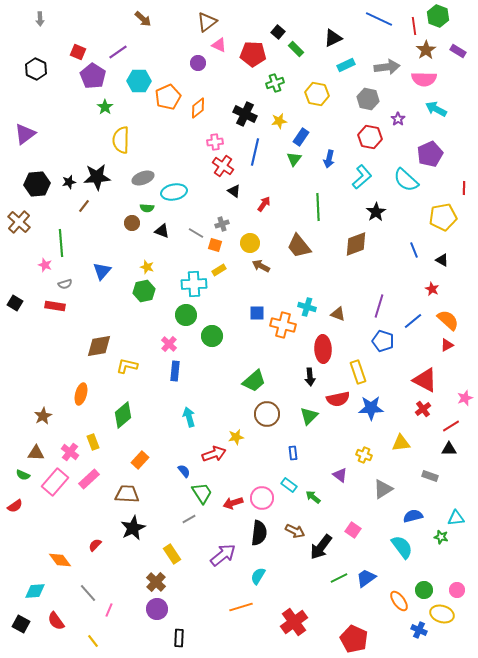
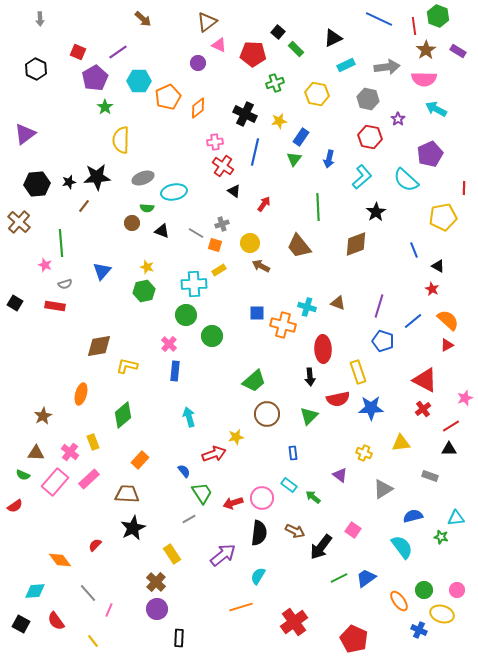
purple pentagon at (93, 76): moved 2 px right, 2 px down; rotated 10 degrees clockwise
black triangle at (442, 260): moved 4 px left, 6 px down
brown triangle at (338, 314): moved 11 px up
yellow cross at (364, 455): moved 2 px up
